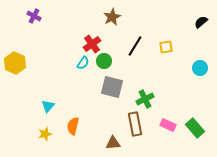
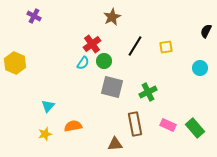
black semicircle: moved 5 px right, 9 px down; rotated 24 degrees counterclockwise
green cross: moved 3 px right, 7 px up
orange semicircle: rotated 66 degrees clockwise
brown triangle: moved 2 px right, 1 px down
